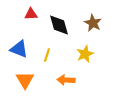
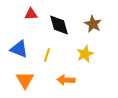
brown star: moved 1 px down
